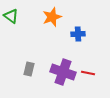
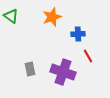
gray rectangle: moved 1 px right; rotated 24 degrees counterclockwise
red line: moved 17 px up; rotated 48 degrees clockwise
